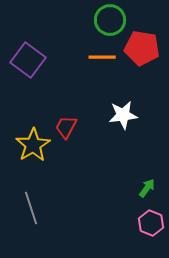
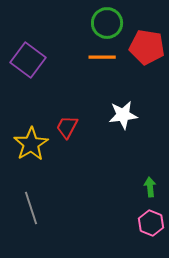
green circle: moved 3 px left, 3 px down
red pentagon: moved 5 px right, 1 px up
red trapezoid: moved 1 px right
yellow star: moved 2 px left, 1 px up
green arrow: moved 3 px right, 1 px up; rotated 42 degrees counterclockwise
